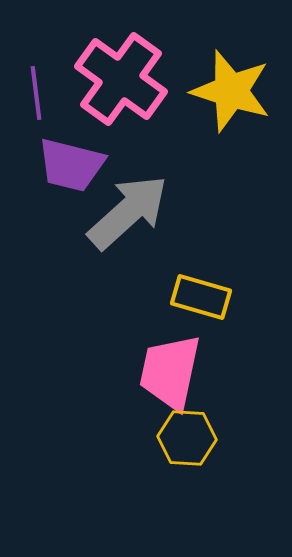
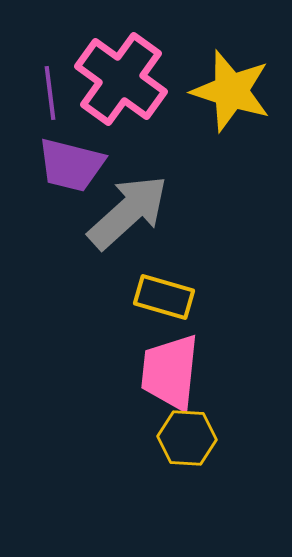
purple line: moved 14 px right
yellow rectangle: moved 37 px left
pink trapezoid: rotated 6 degrees counterclockwise
